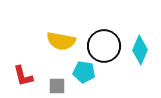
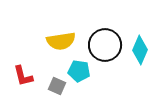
yellow semicircle: rotated 20 degrees counterclockwise
black circle: moved 1 px right, 1 px up
cyan pentagon: moved 5 px left, 1 px up
gray square: rotated 24 degrees clockwise
